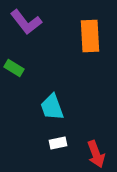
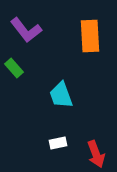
purple L-shape: moved 8 px down
green rectangle: rotated 18 degrees clockwise
cyan trapezoid: moved 9 px right, 12 px up
